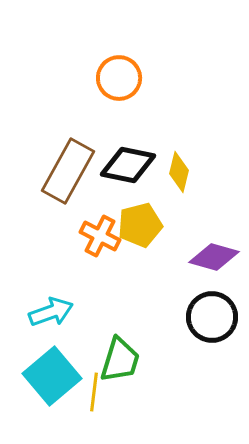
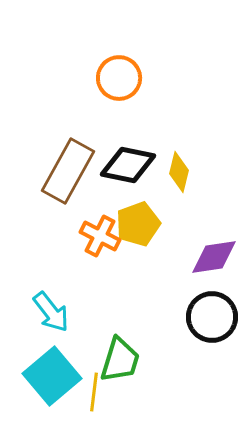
yellow pentagon: moved 2 px left, 1 px up; rotated 6 degrees counterclockwise
purple diamond: rotated 24 degrees counterclockwise
cyan arrow: rotated 72 degrees clockwise
